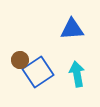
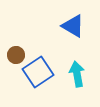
blue triangle: moved 1 px right, 3 px up; rotated 35 degrees clockwise
brown circle: moved 4 px left, 5 px up
